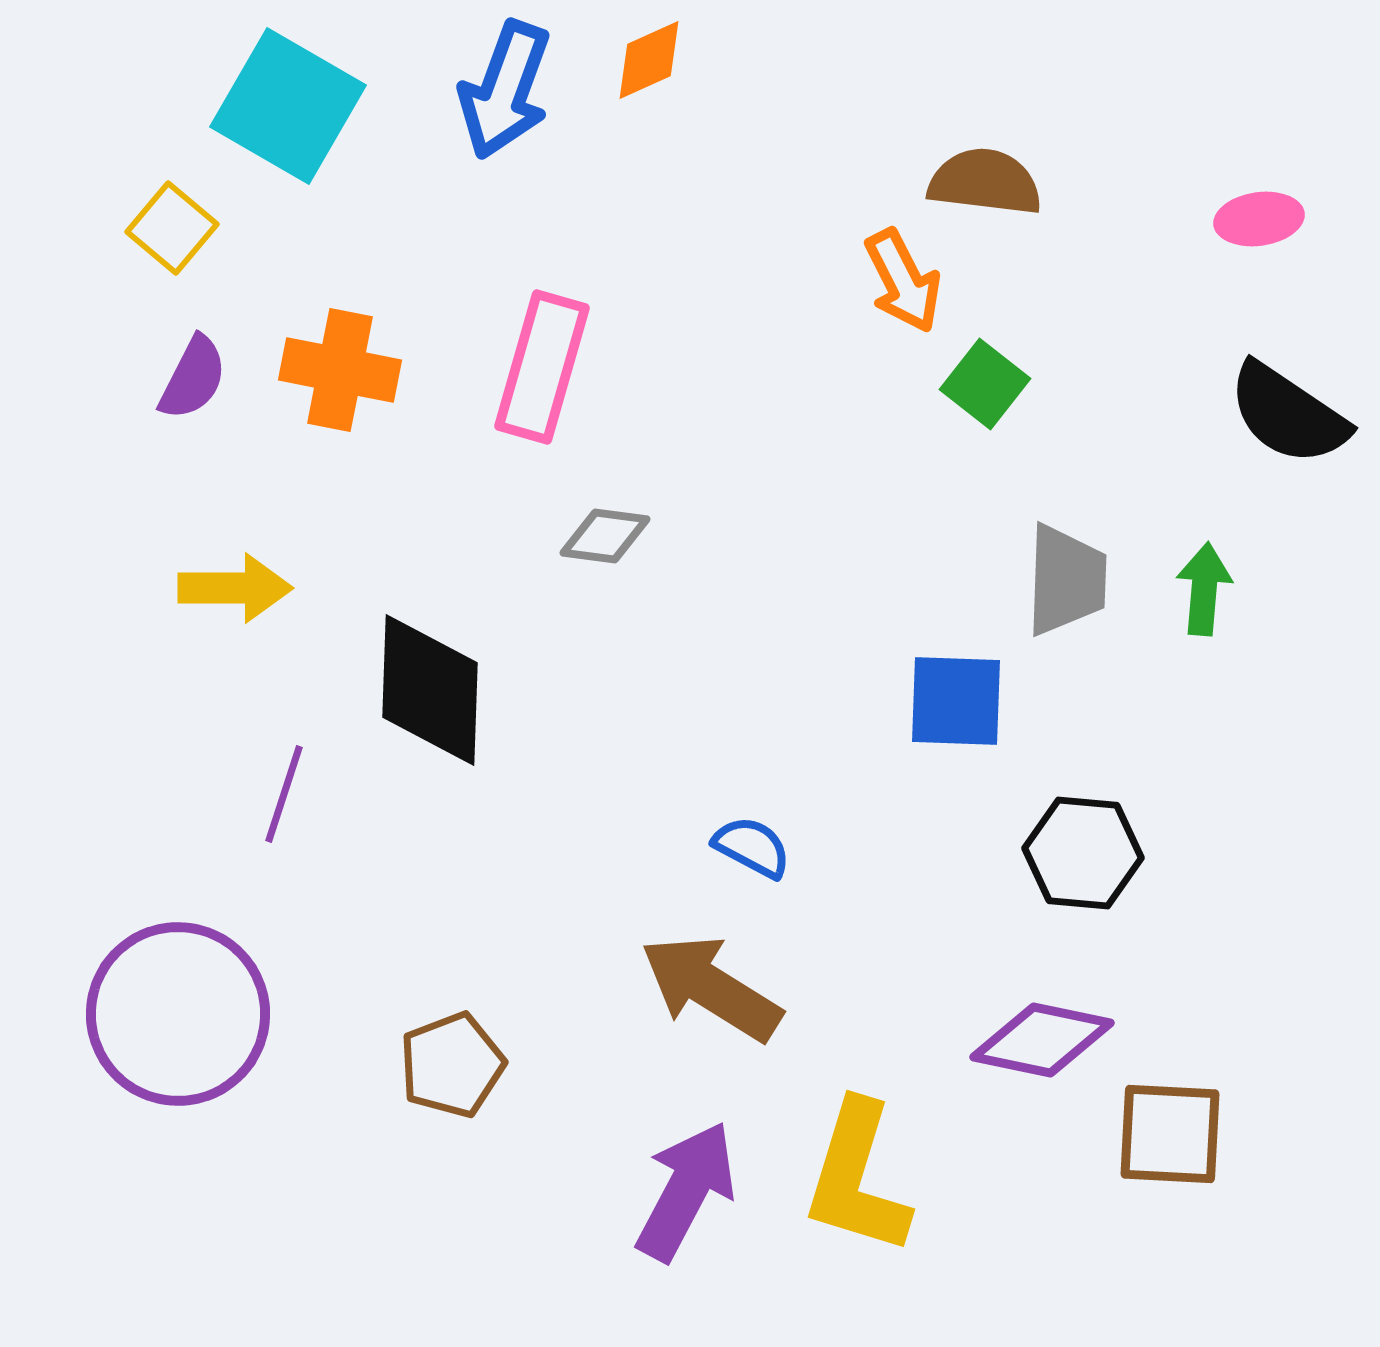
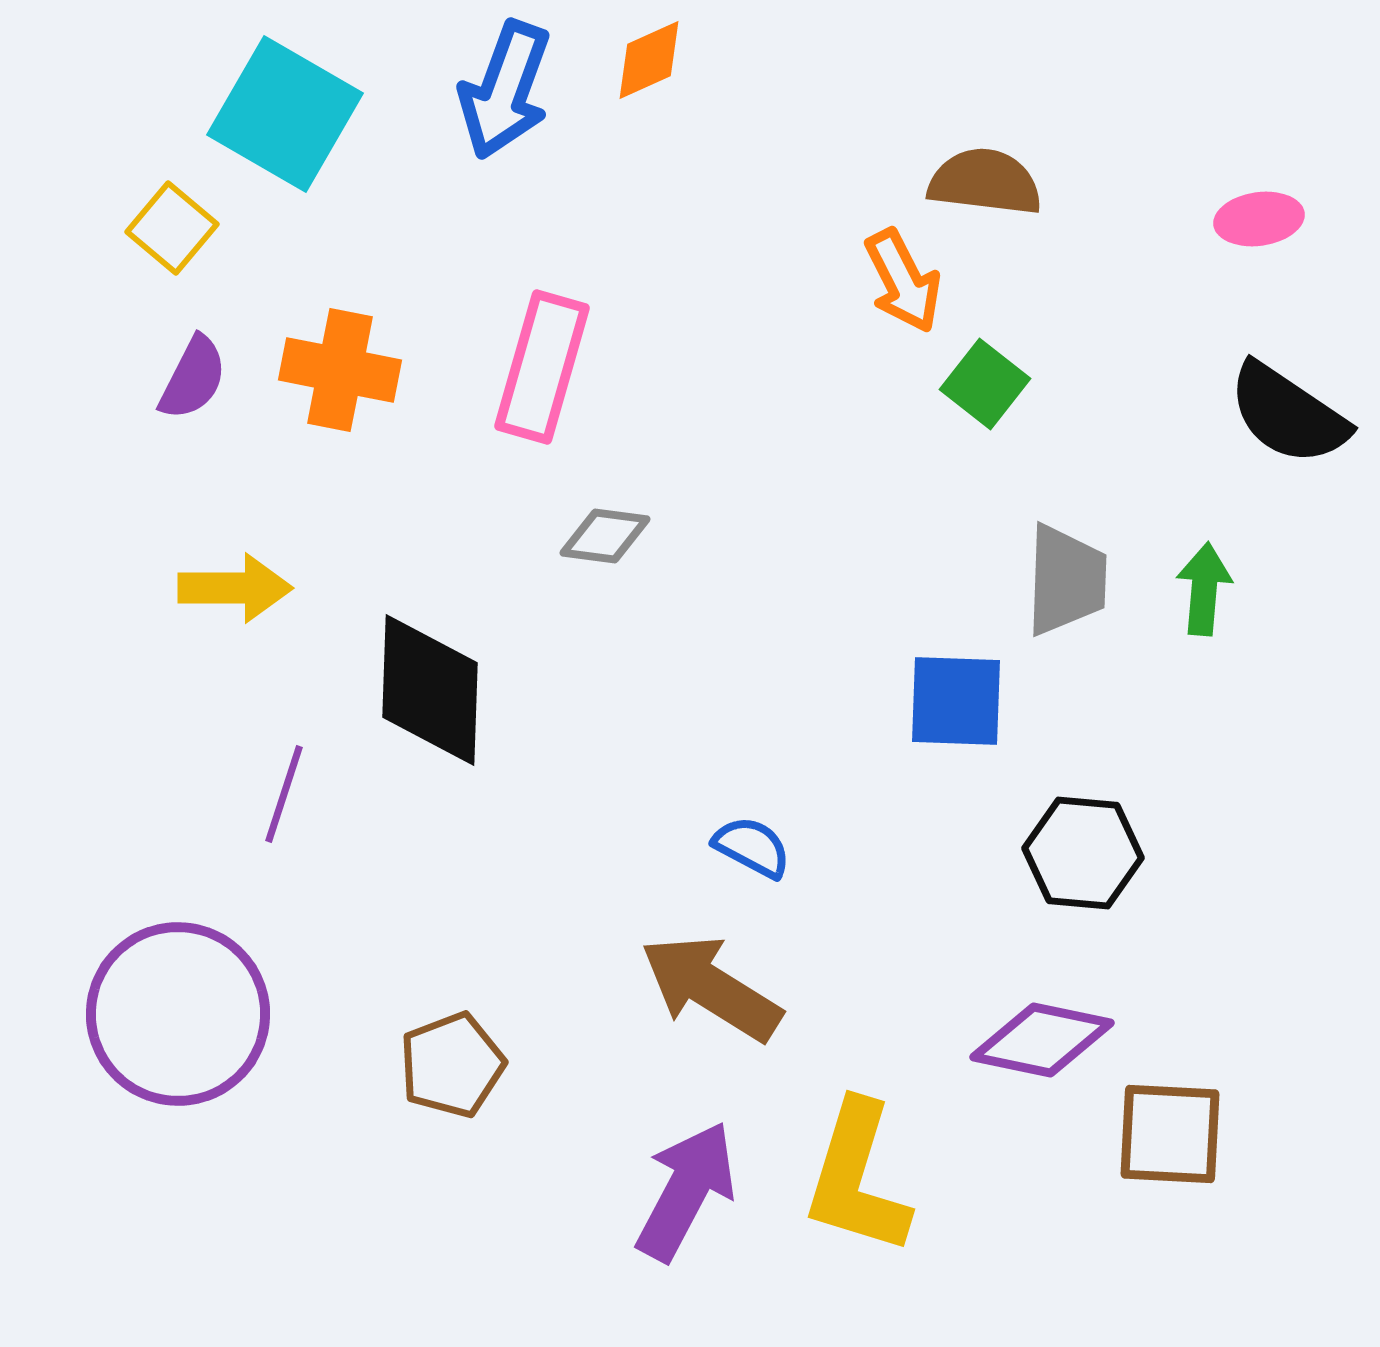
cyan square: moved 3 px left, 8 px down
